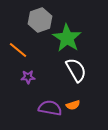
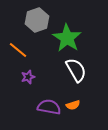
gray hexagon: moved 3 px left
purple star: rotated 16 degrees counterclockwise
purple semicircle: moved 1 px left, 1 px up
